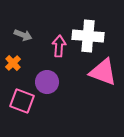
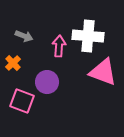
gray arrow: moved 1 px right, 1 px down
